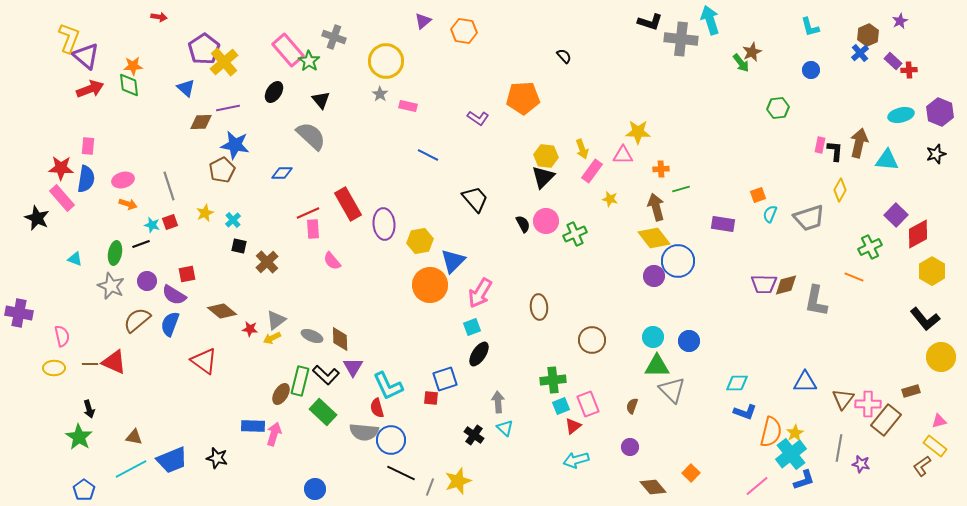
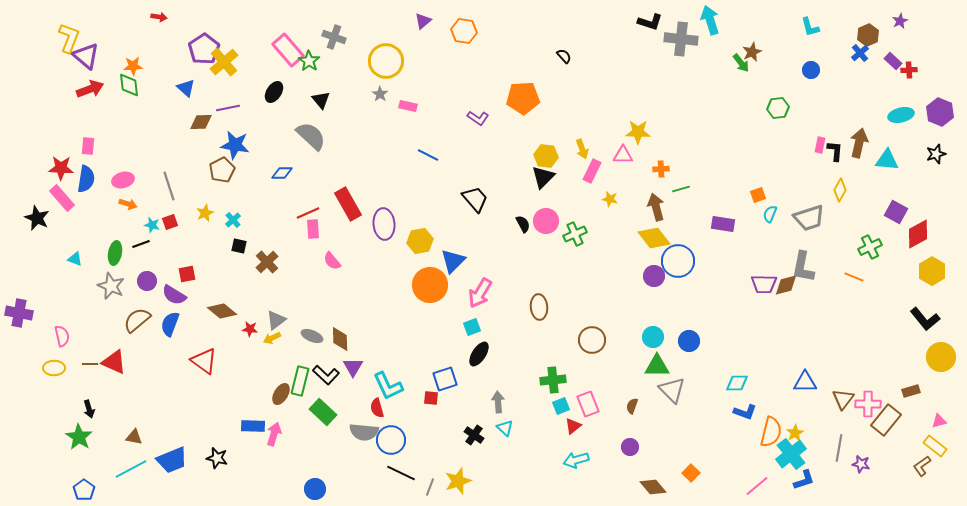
pink rectangle at (592, 171): rotated 10 degrees counterclockwise
purple square at (896, 215): moved 3 px up; rotated 15 degrees counterclockwise
gray L-shape at (816, 301): moved 13 px left, 34 px up
